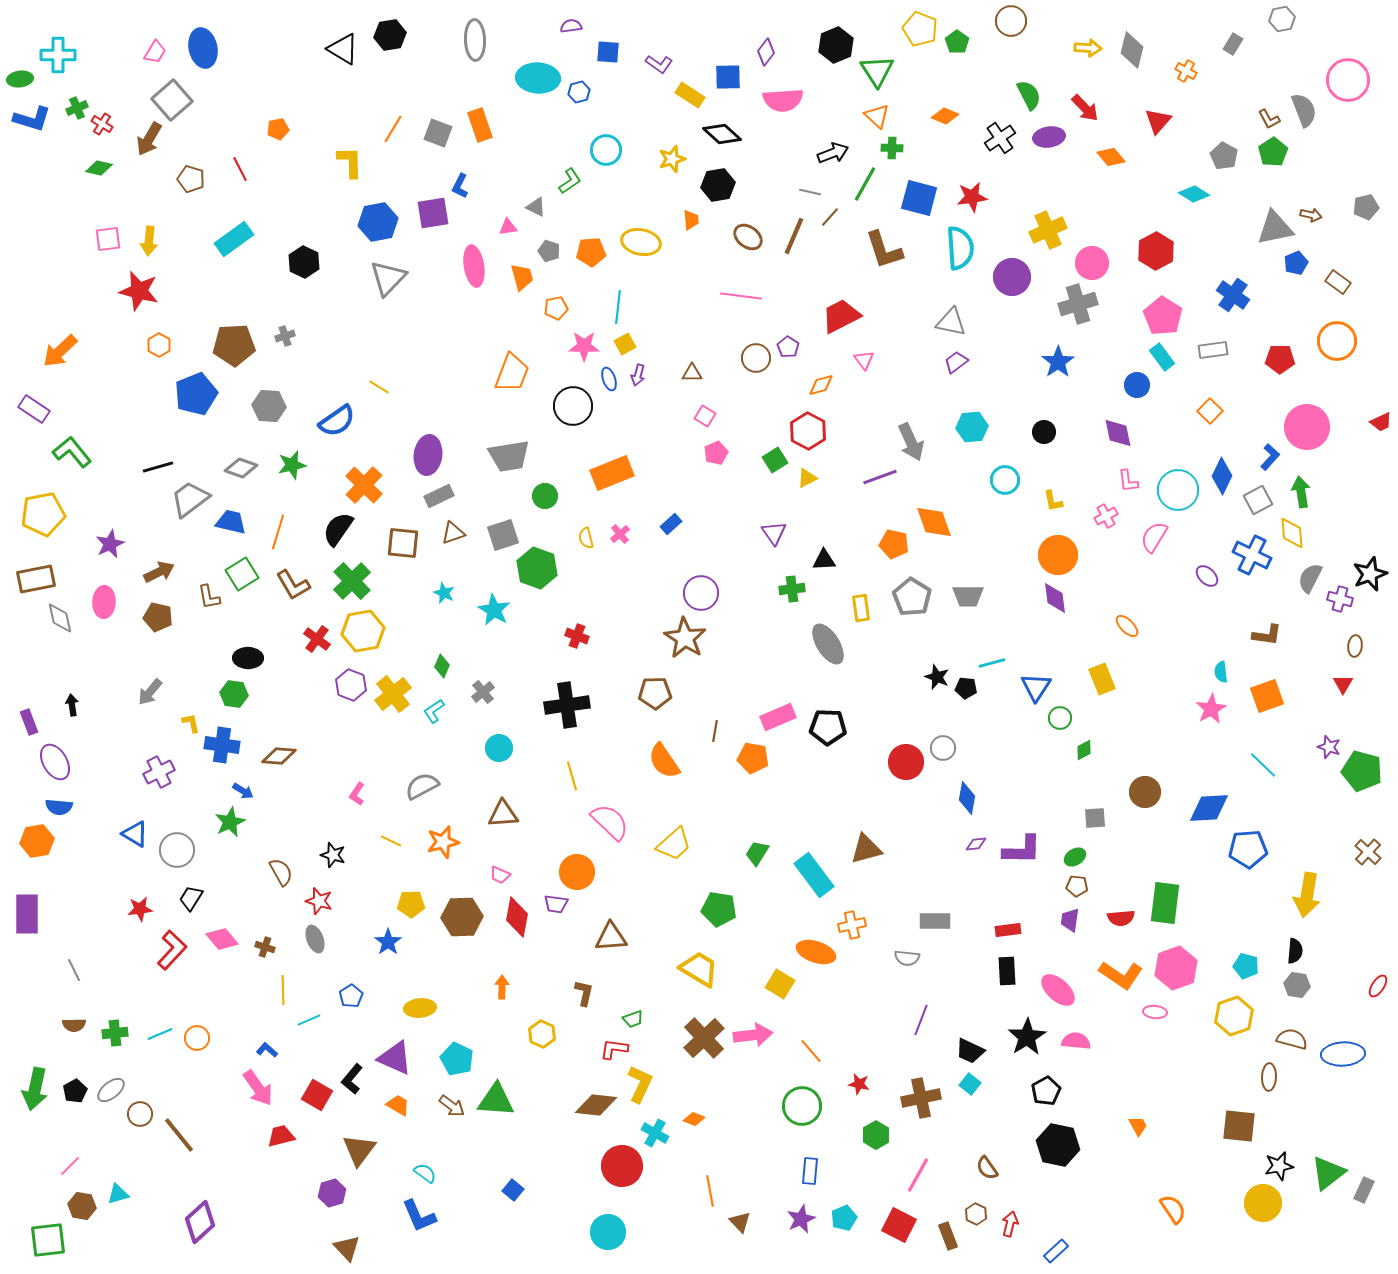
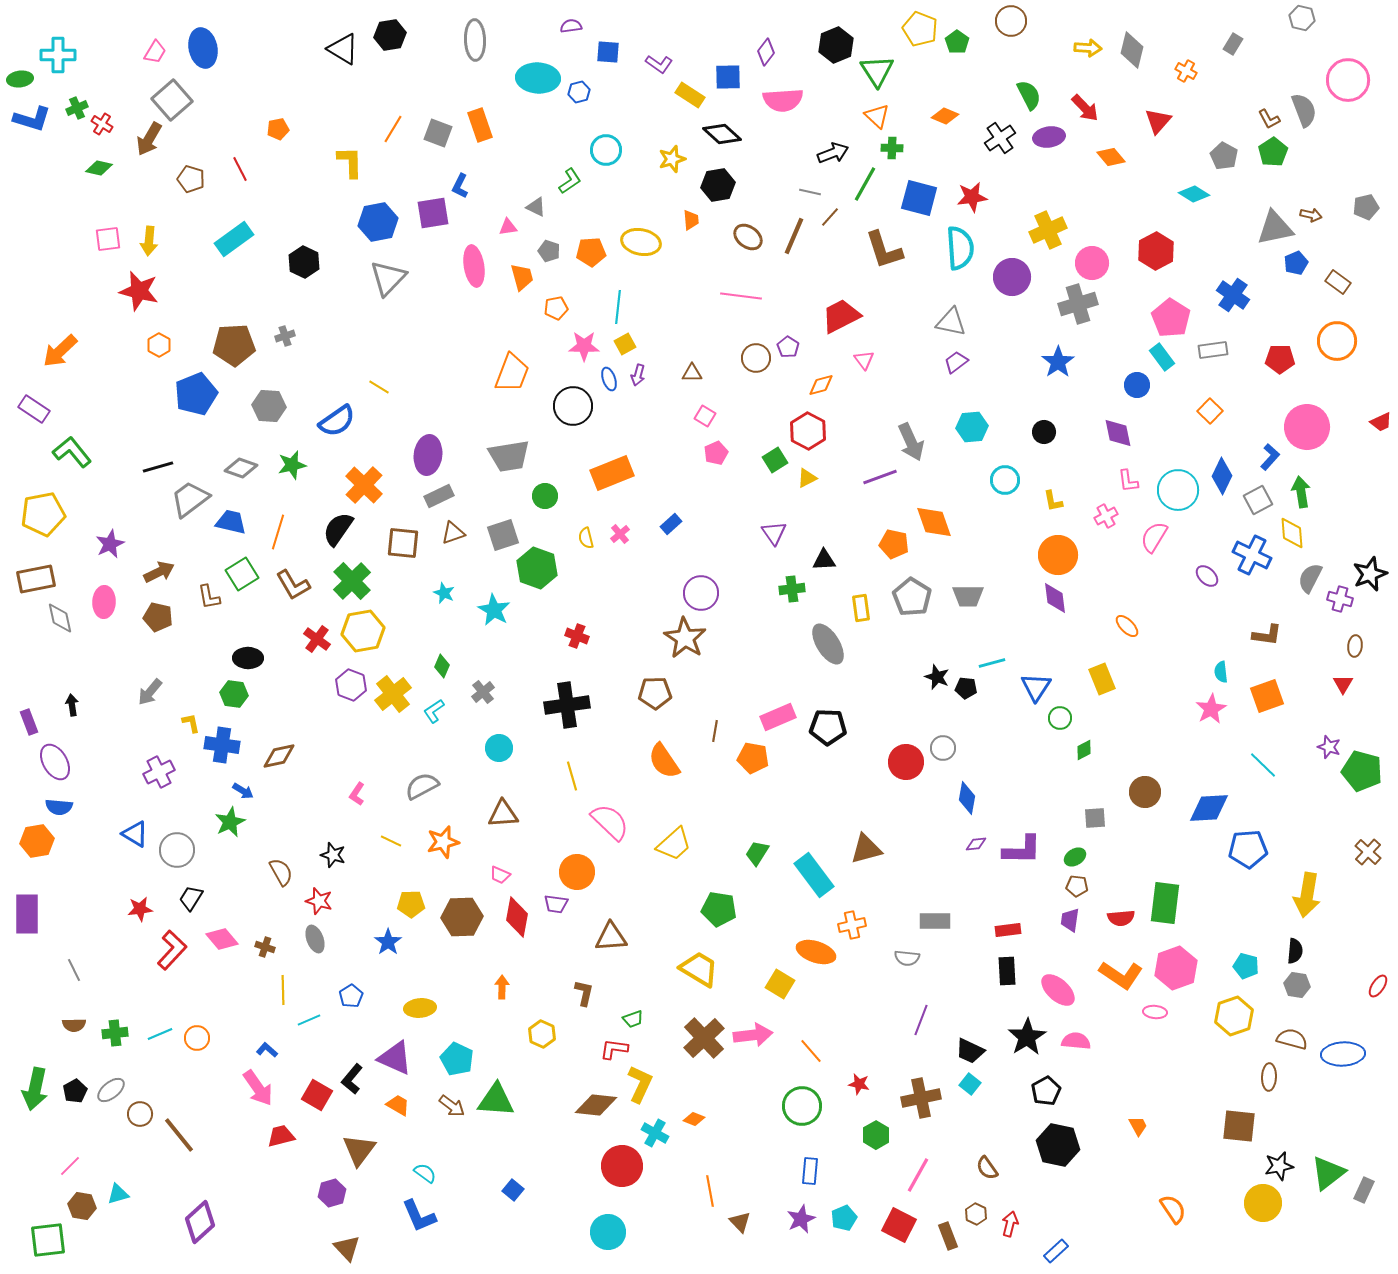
gray hexagon at (1282, 19): moved 20 px right, 1 px up; rotated 25 degrees clockwise
pink pentagon at (1163, 316): moved 8 px right, 2 px down
brown diamond at (279, 756): rotated 16 degrees counterclockwise
